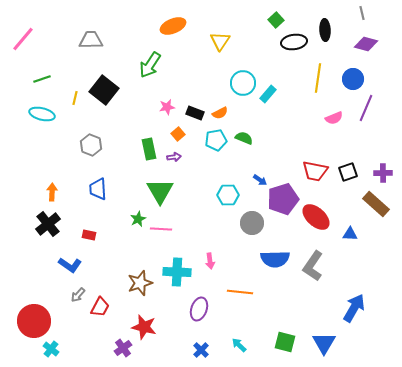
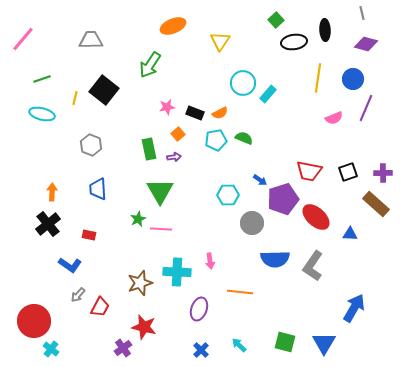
red trapezoid at (315, 171): moved 6 px left
